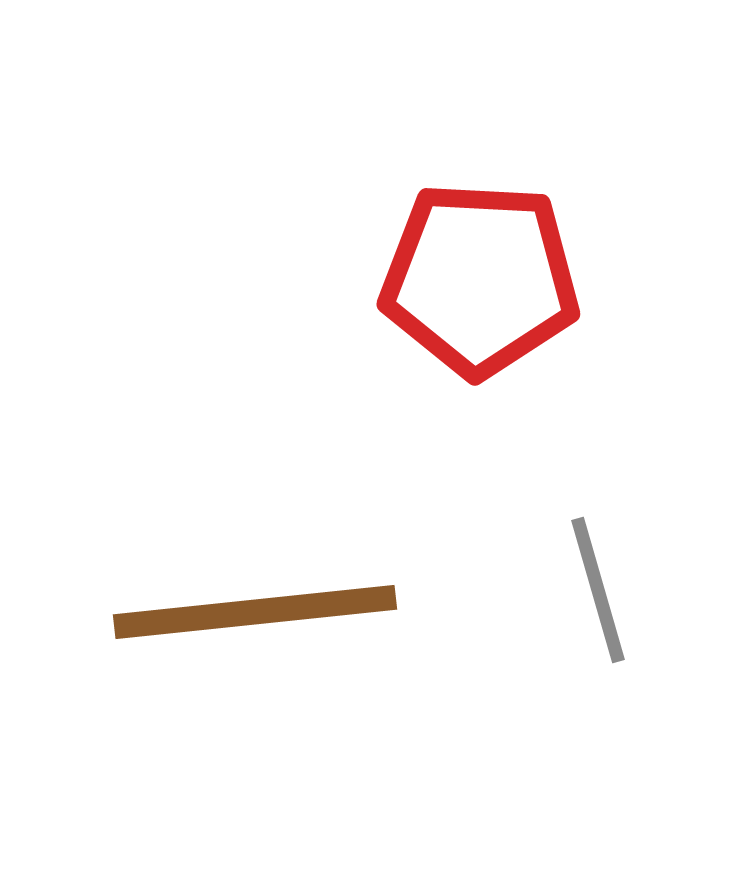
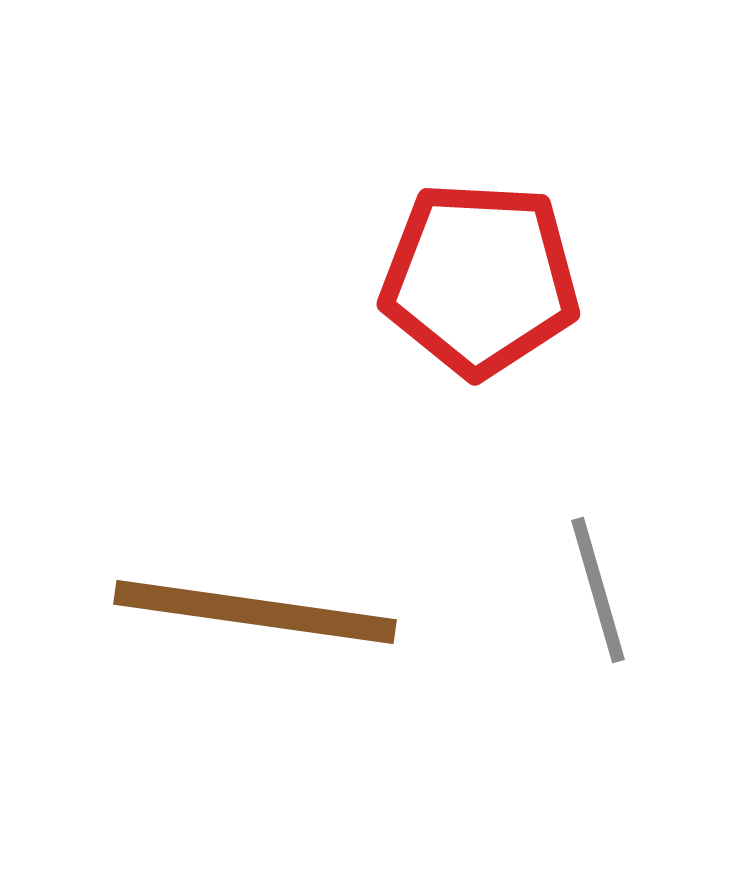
brown line: rotated 14 degrees clockwise
